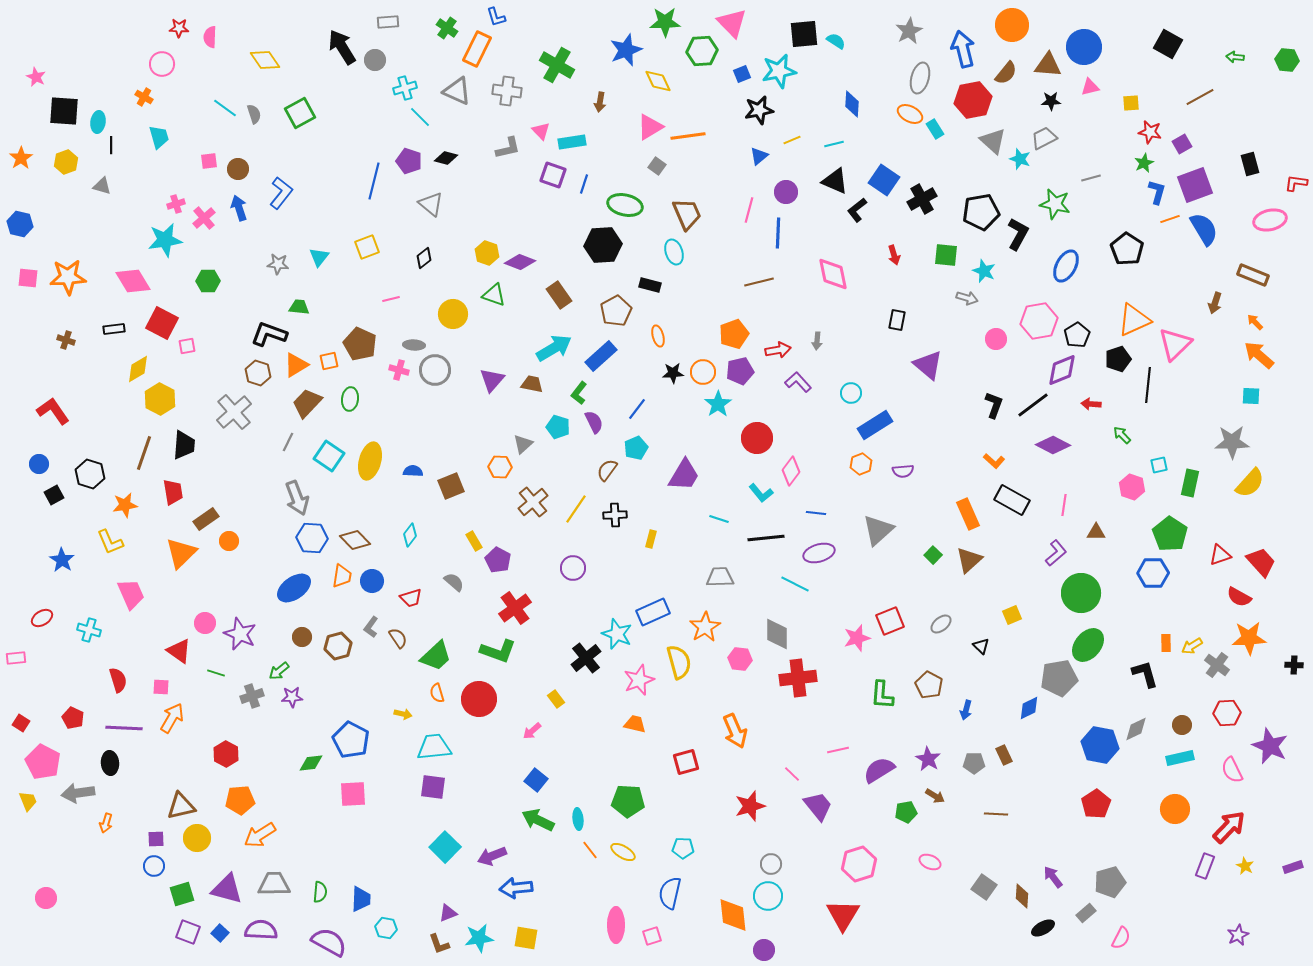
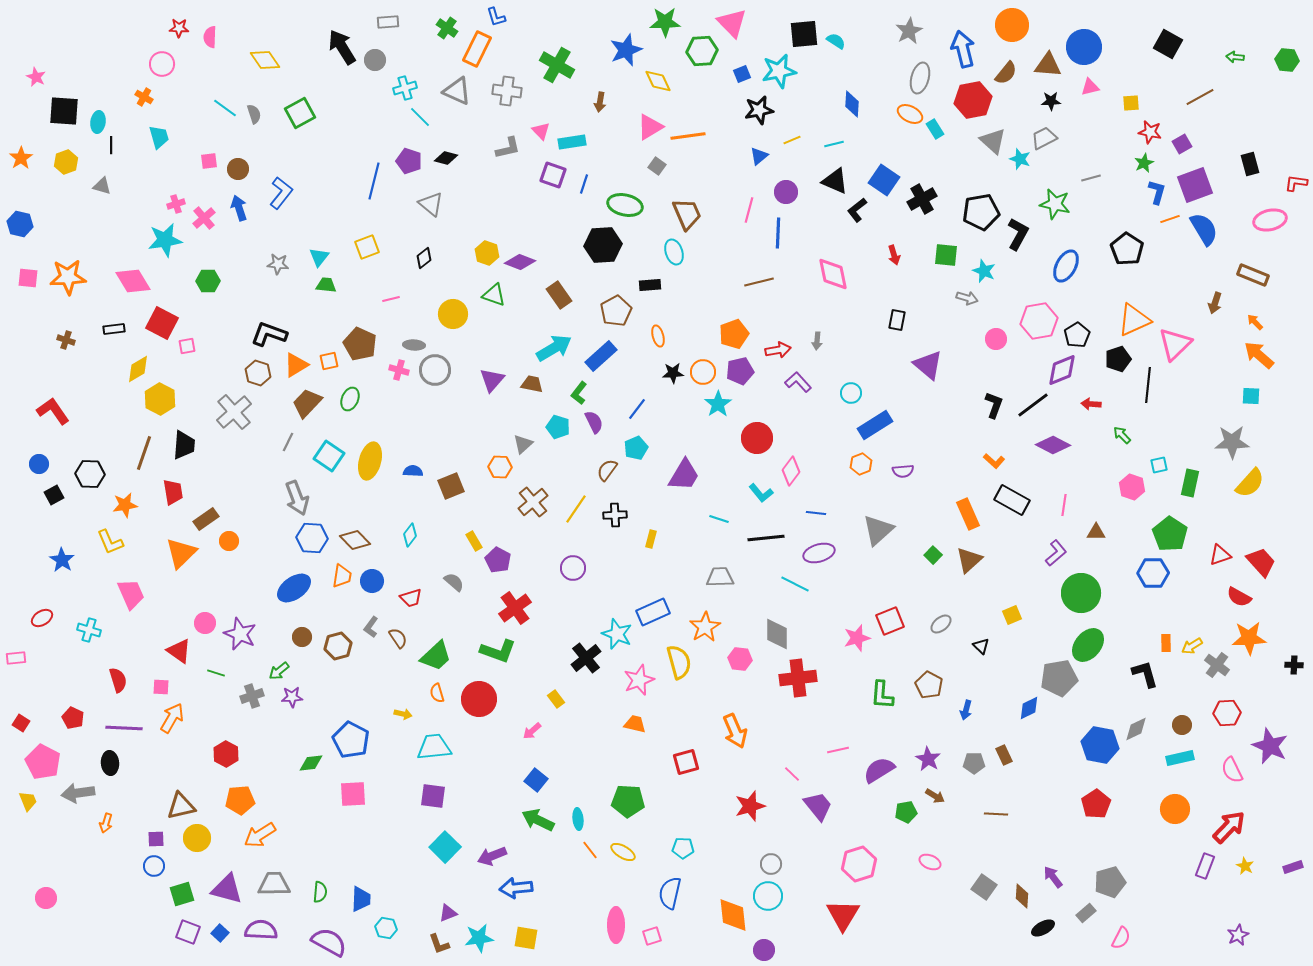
black rectangle at (650, 285): rotated 20 degrees counterclockwise
green trapezoid at (299, 307): moved 27 px right, 22 px up
green ellipse at (350, 399): rotated 15 degrees clockwise
black hexagon at (90, 474): rotated 16 degrees counterclockwise
purple square at (433, 787): moved 9 px down
